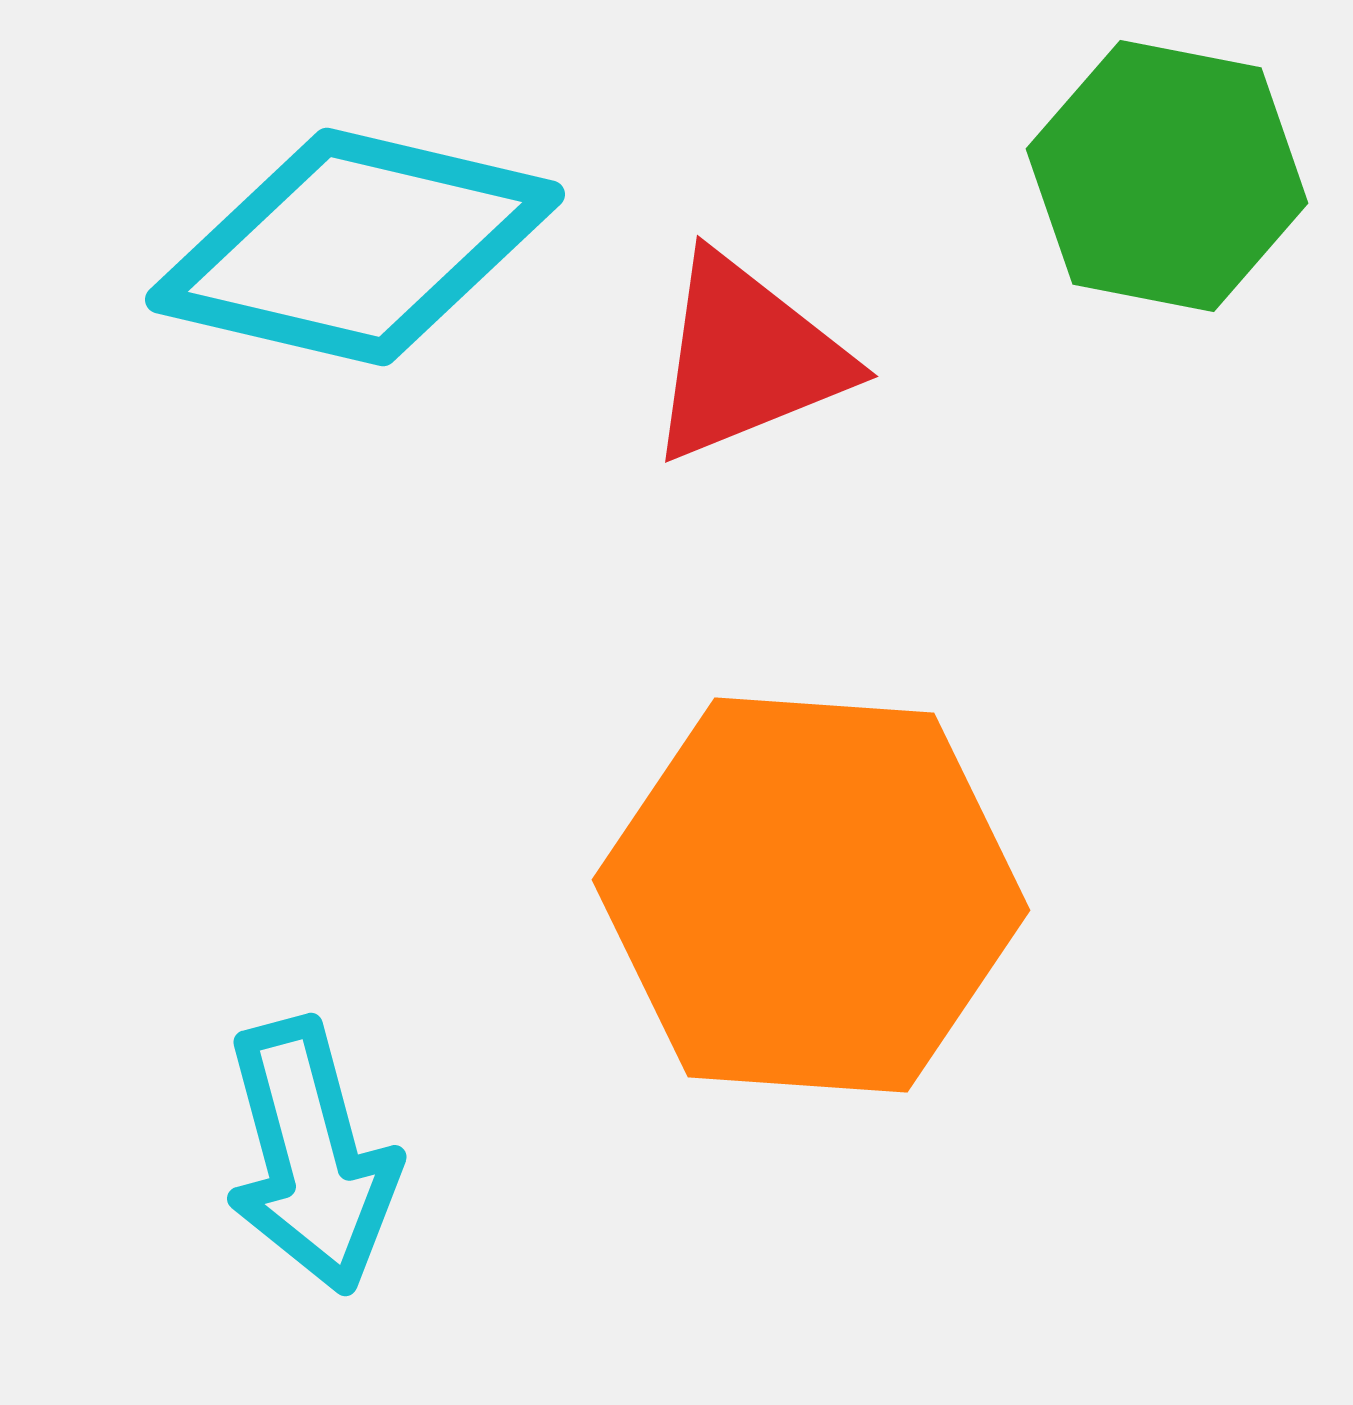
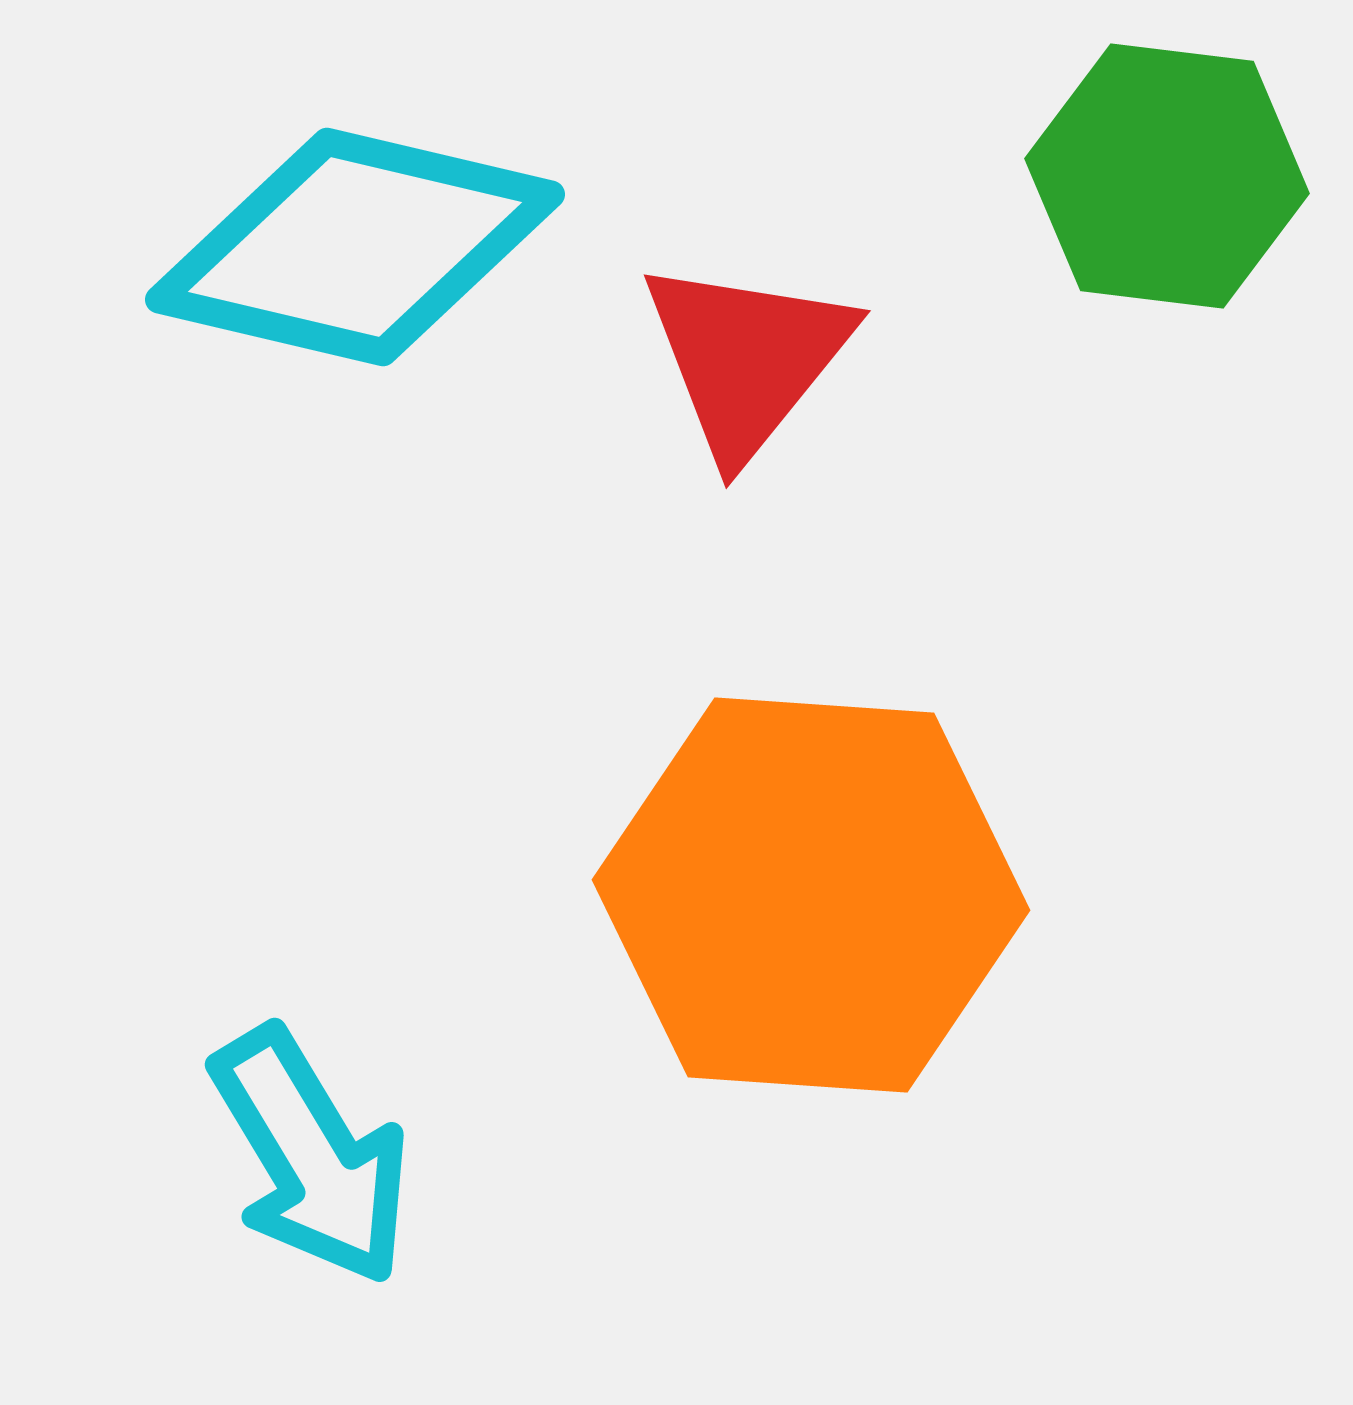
green hexagon: rotated 4 degrees counterclockwise
red triangle: rotated 29 degrees counterclockwise
cyan arrow: rotated 16 degrees counterclockwise
